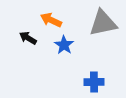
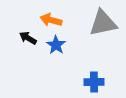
orange arrow: rotated 10 degrees counterclockwise
blue star: moved 8 px left
